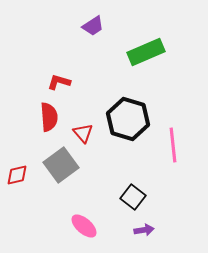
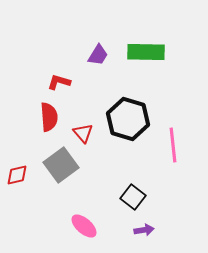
purple trapezoid: moved 5 px right, 29 px down; rotated 25 degrees counterclockwise
green rectangle: rotated 24 degrees clockwise
